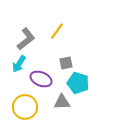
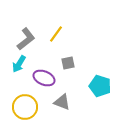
yellow line: moved 1 px left, 3 px down
gray square: moved 2 px right
purple ellipse: moved 3 px right, 1 px up
cyan pentagon: moved 22 px right, 3 px down
gray triangle: rotated 24 degrees clockwise
